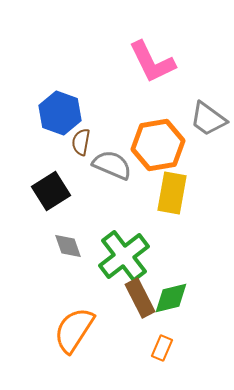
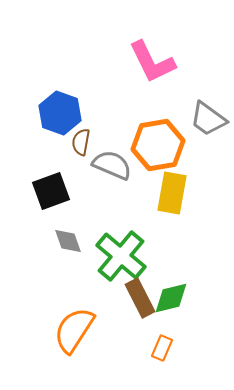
black square: rotated 12 degrees clockwise
gray diamond: moved 5 px up
green cross: moved 3 px left; rotated 12 degrees counterclockwise
